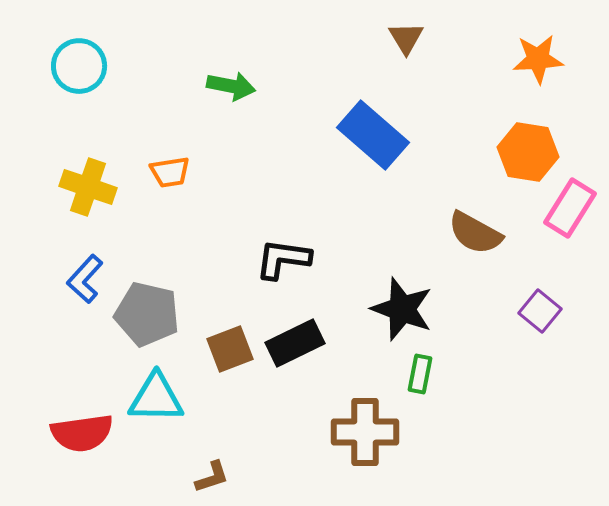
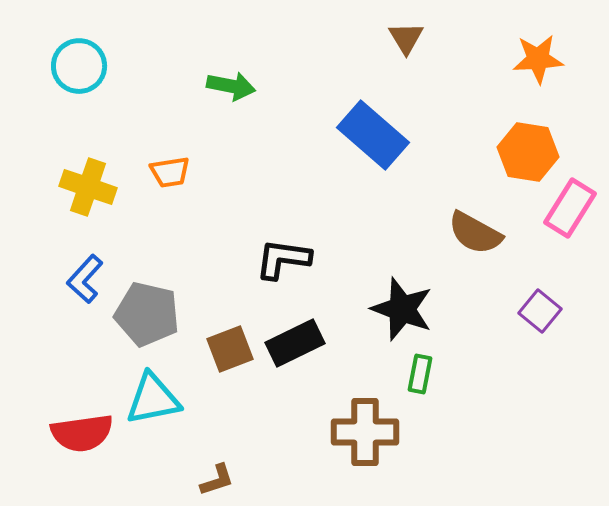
cyan triangle: moved 3 px left, 1 px down; rotated 12 degrees counterclockwise
brown L-shape: moved 5 px right, 3 px down
